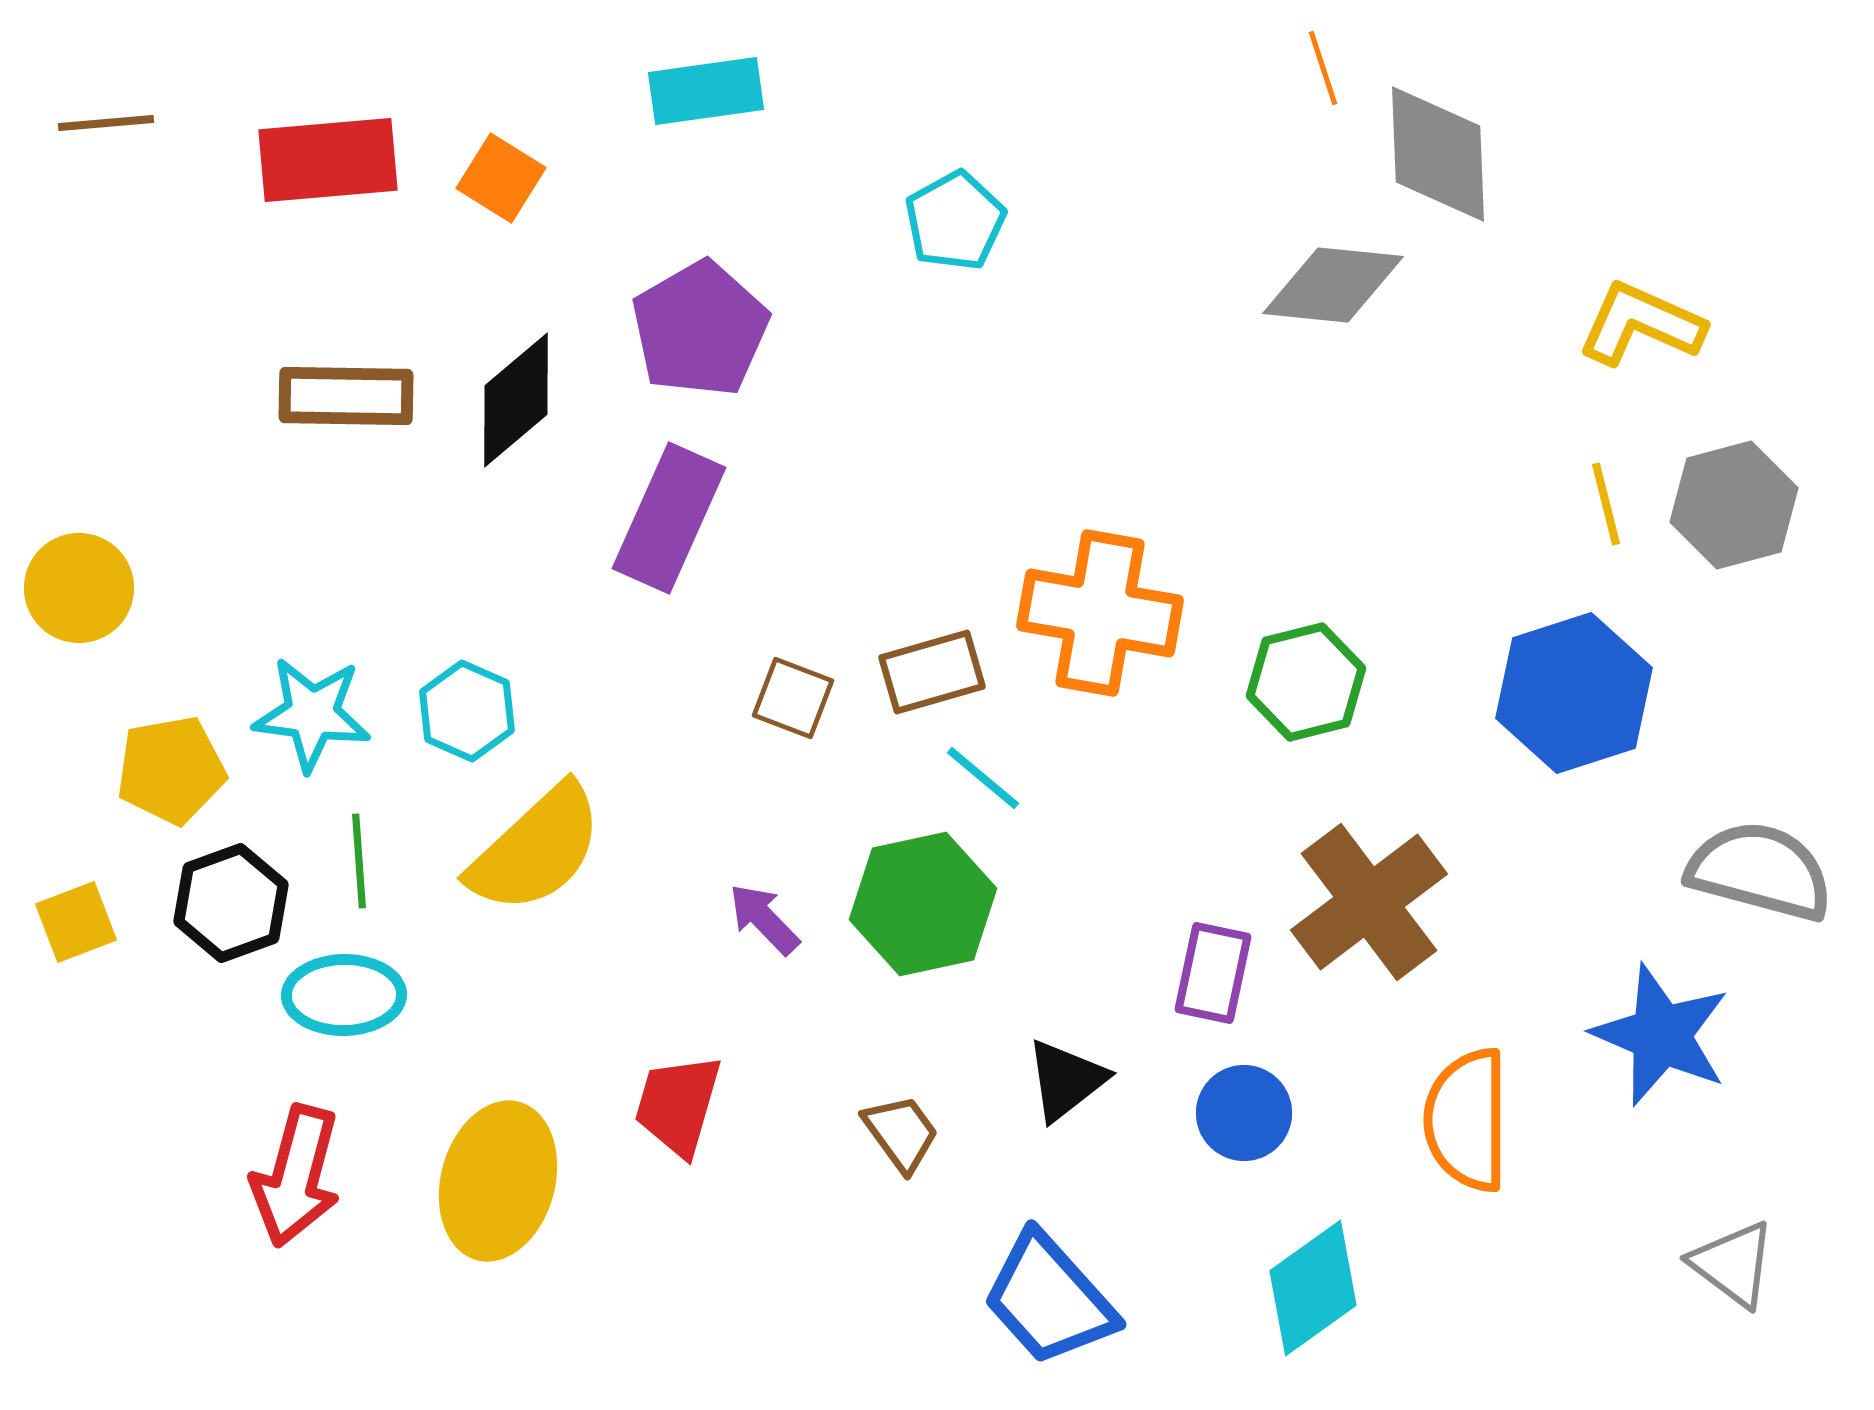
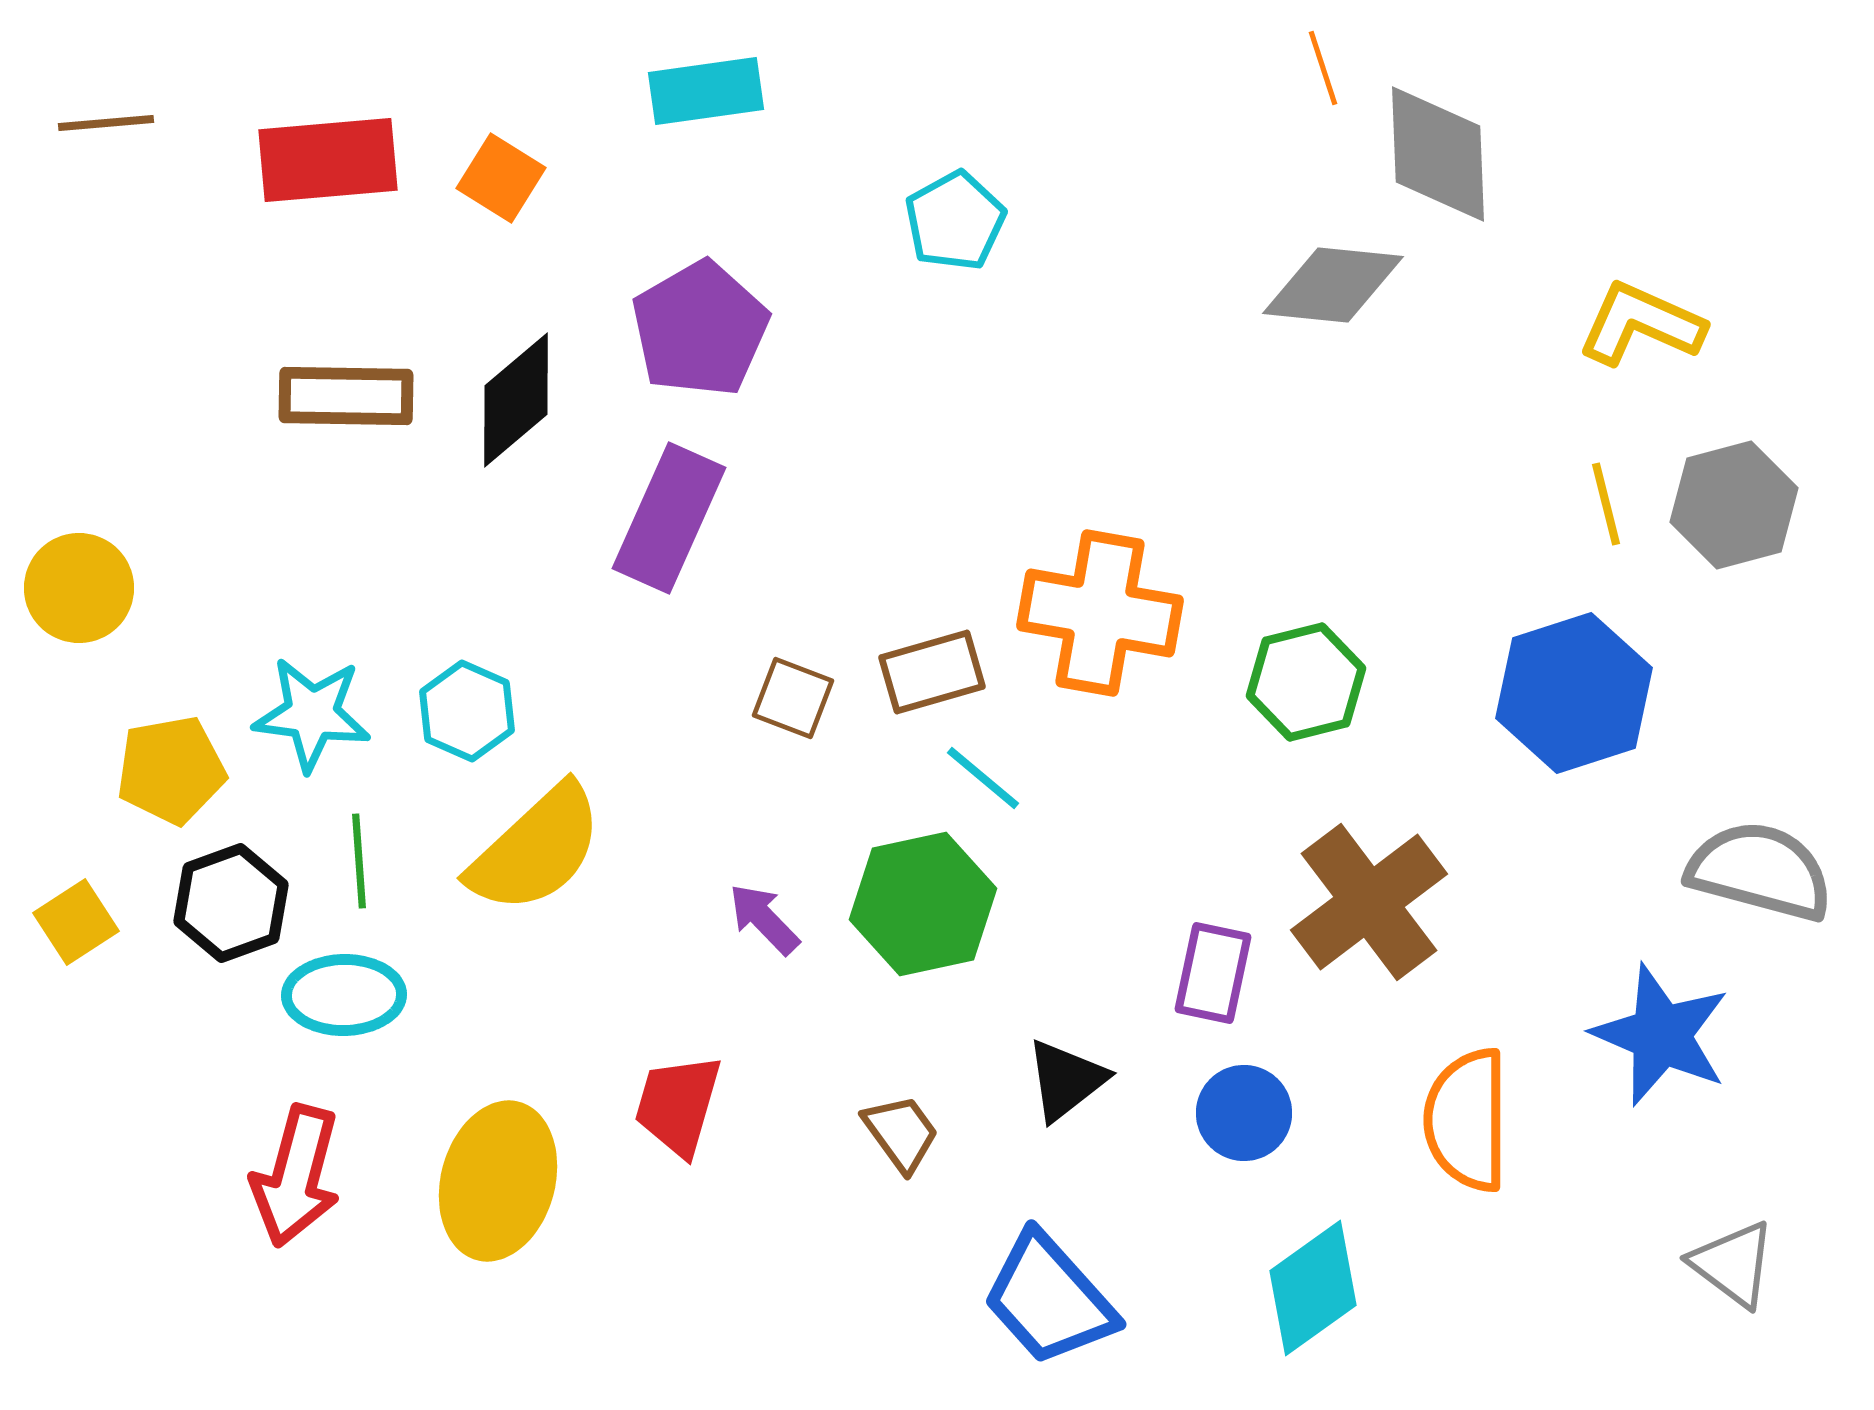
yellow square at (76, 922): rotated 12 degrees counterclockwise
